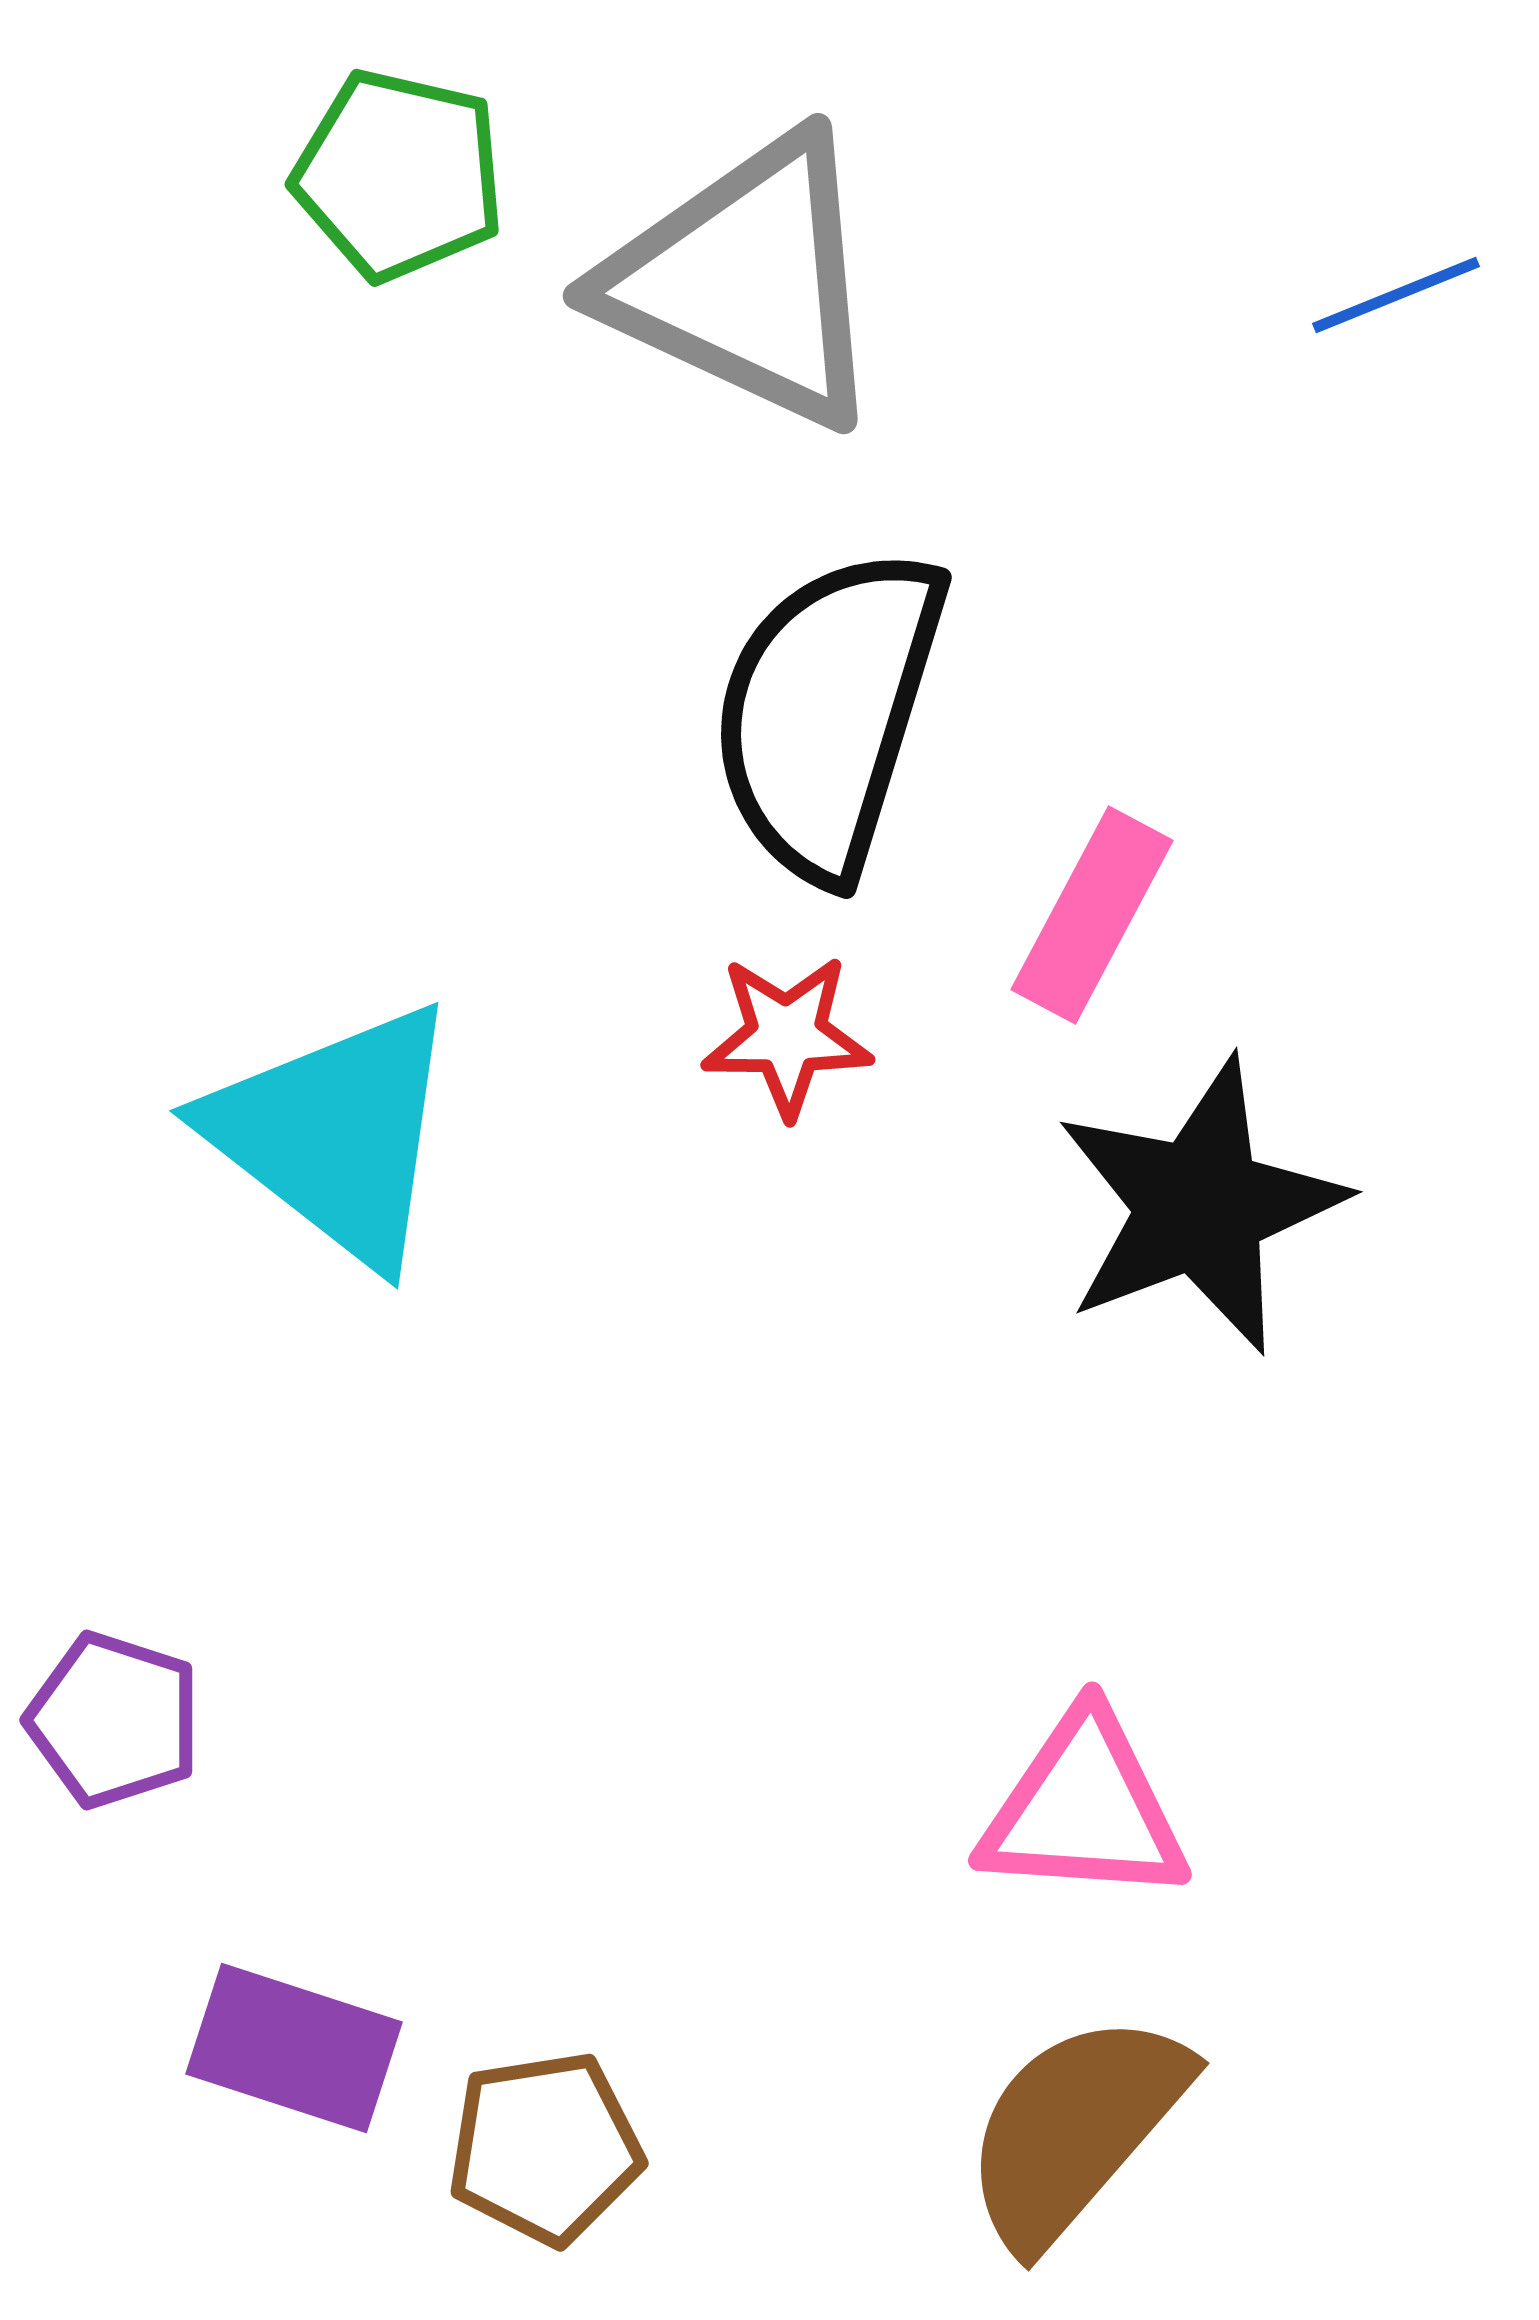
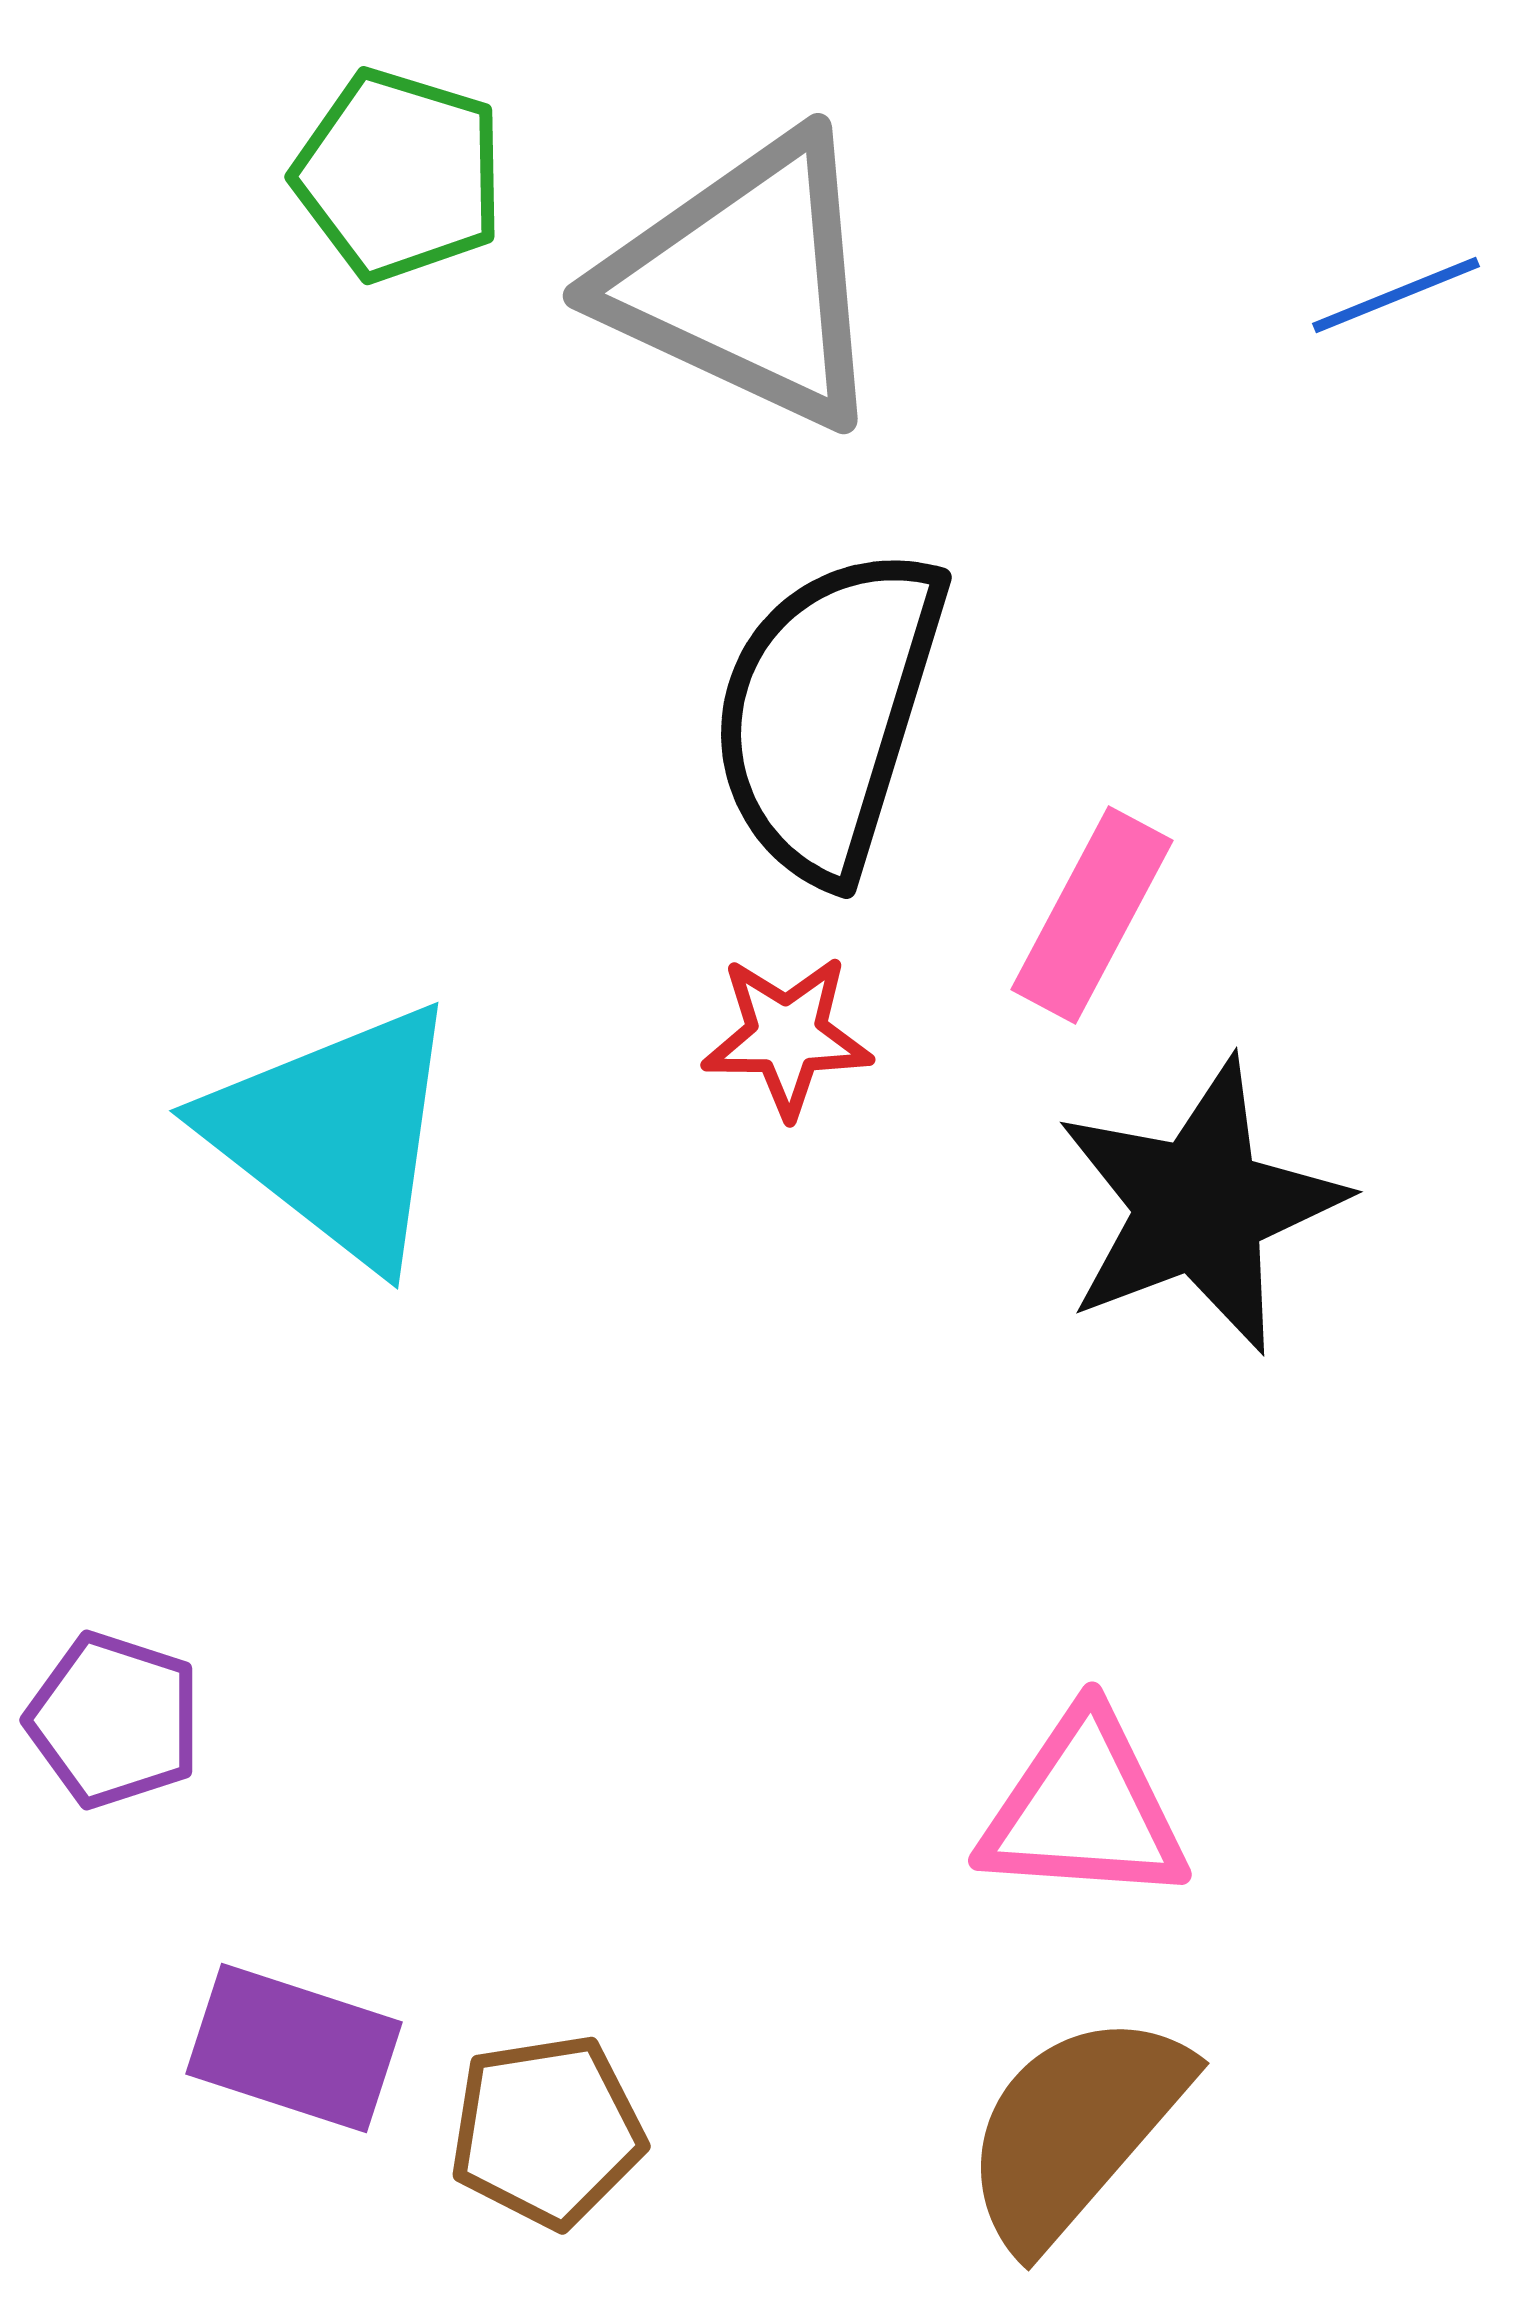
green pentagon: rotated 4 degrees clockwise
brown pentagon: moved 2 px right, 17 px up
